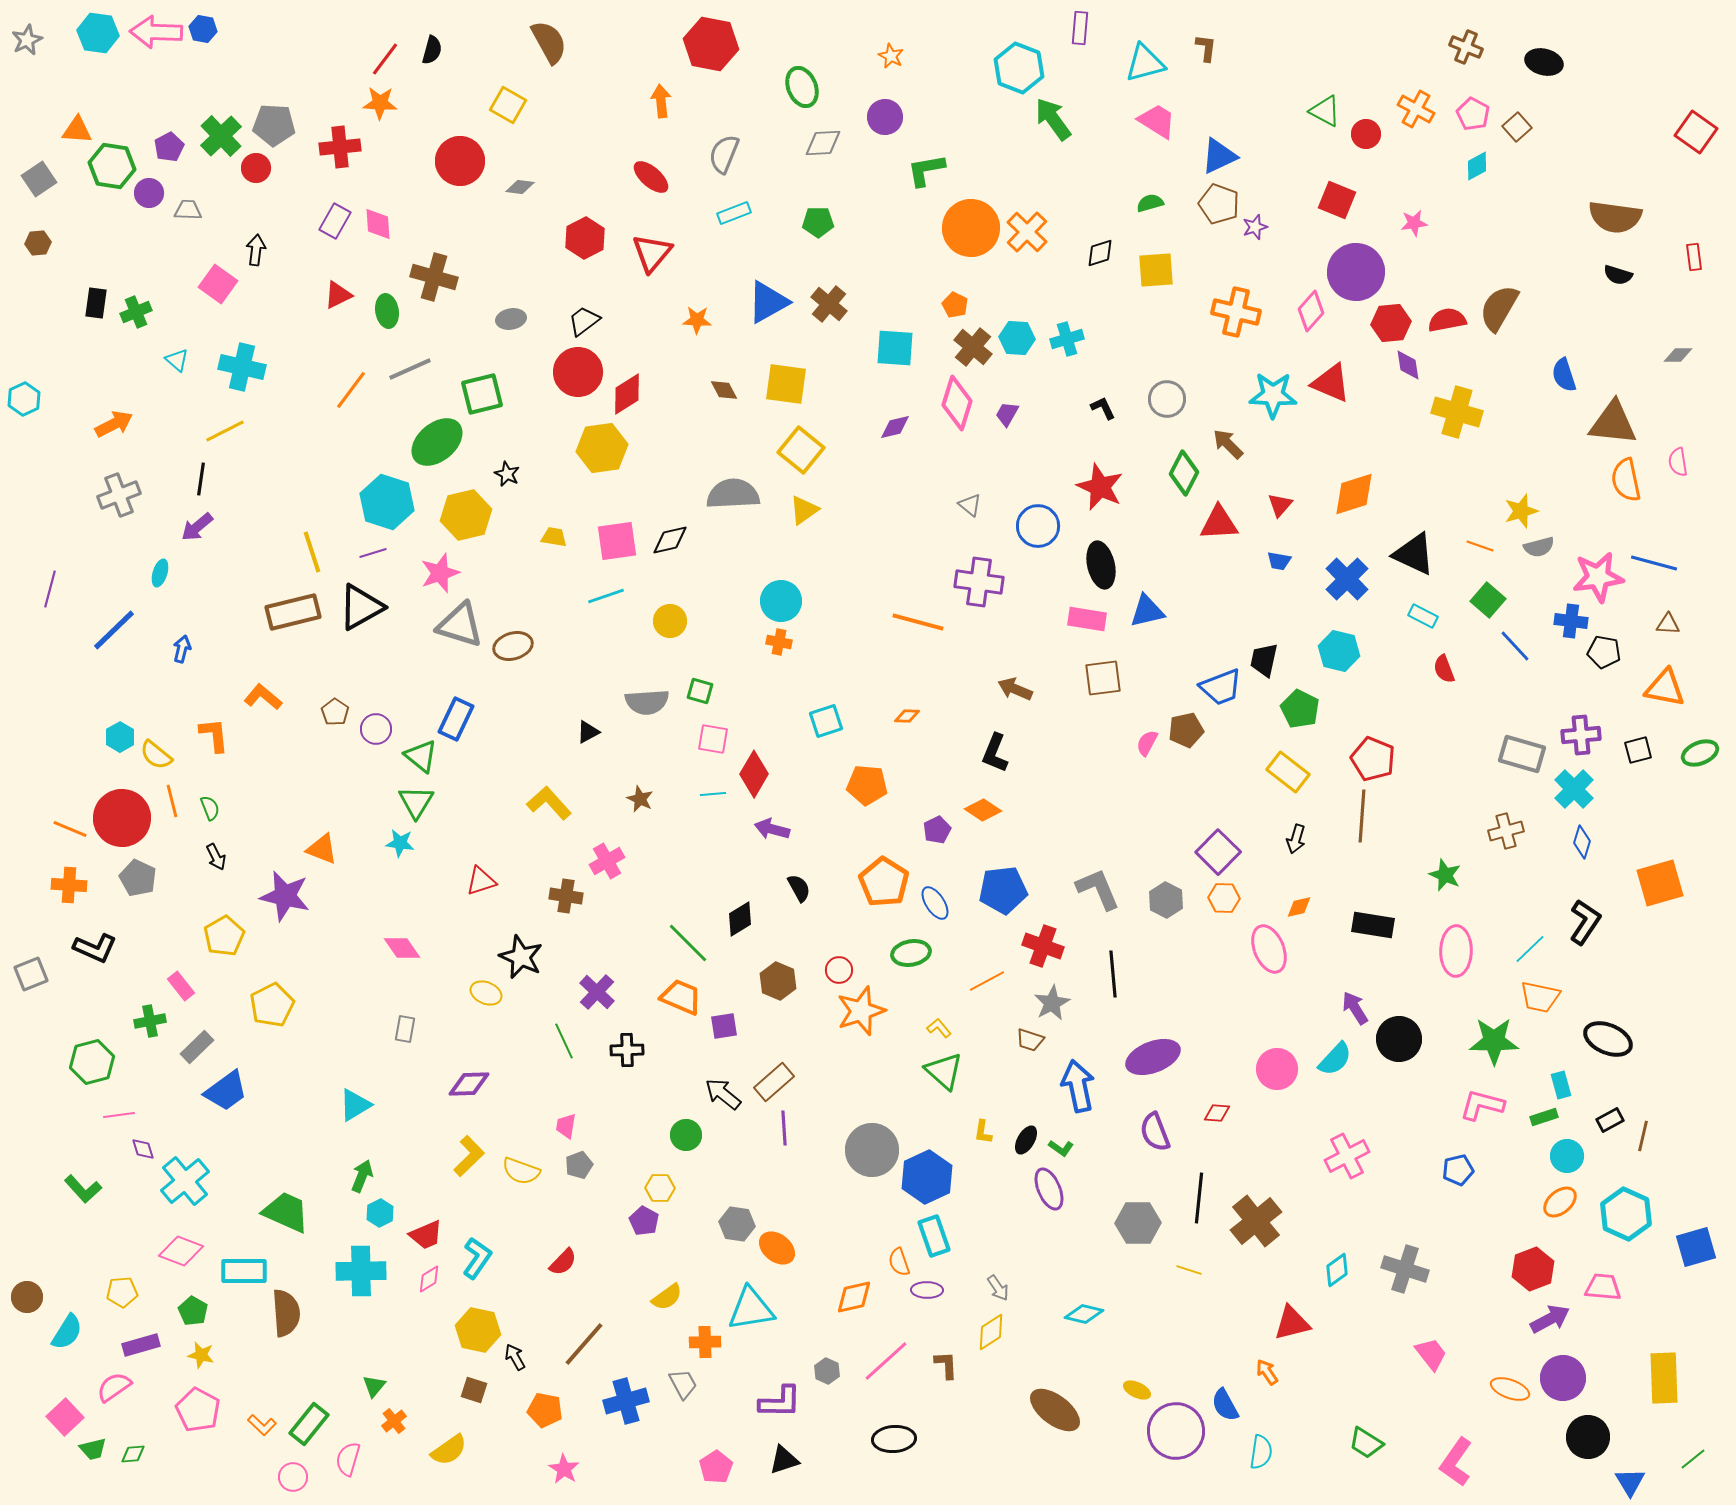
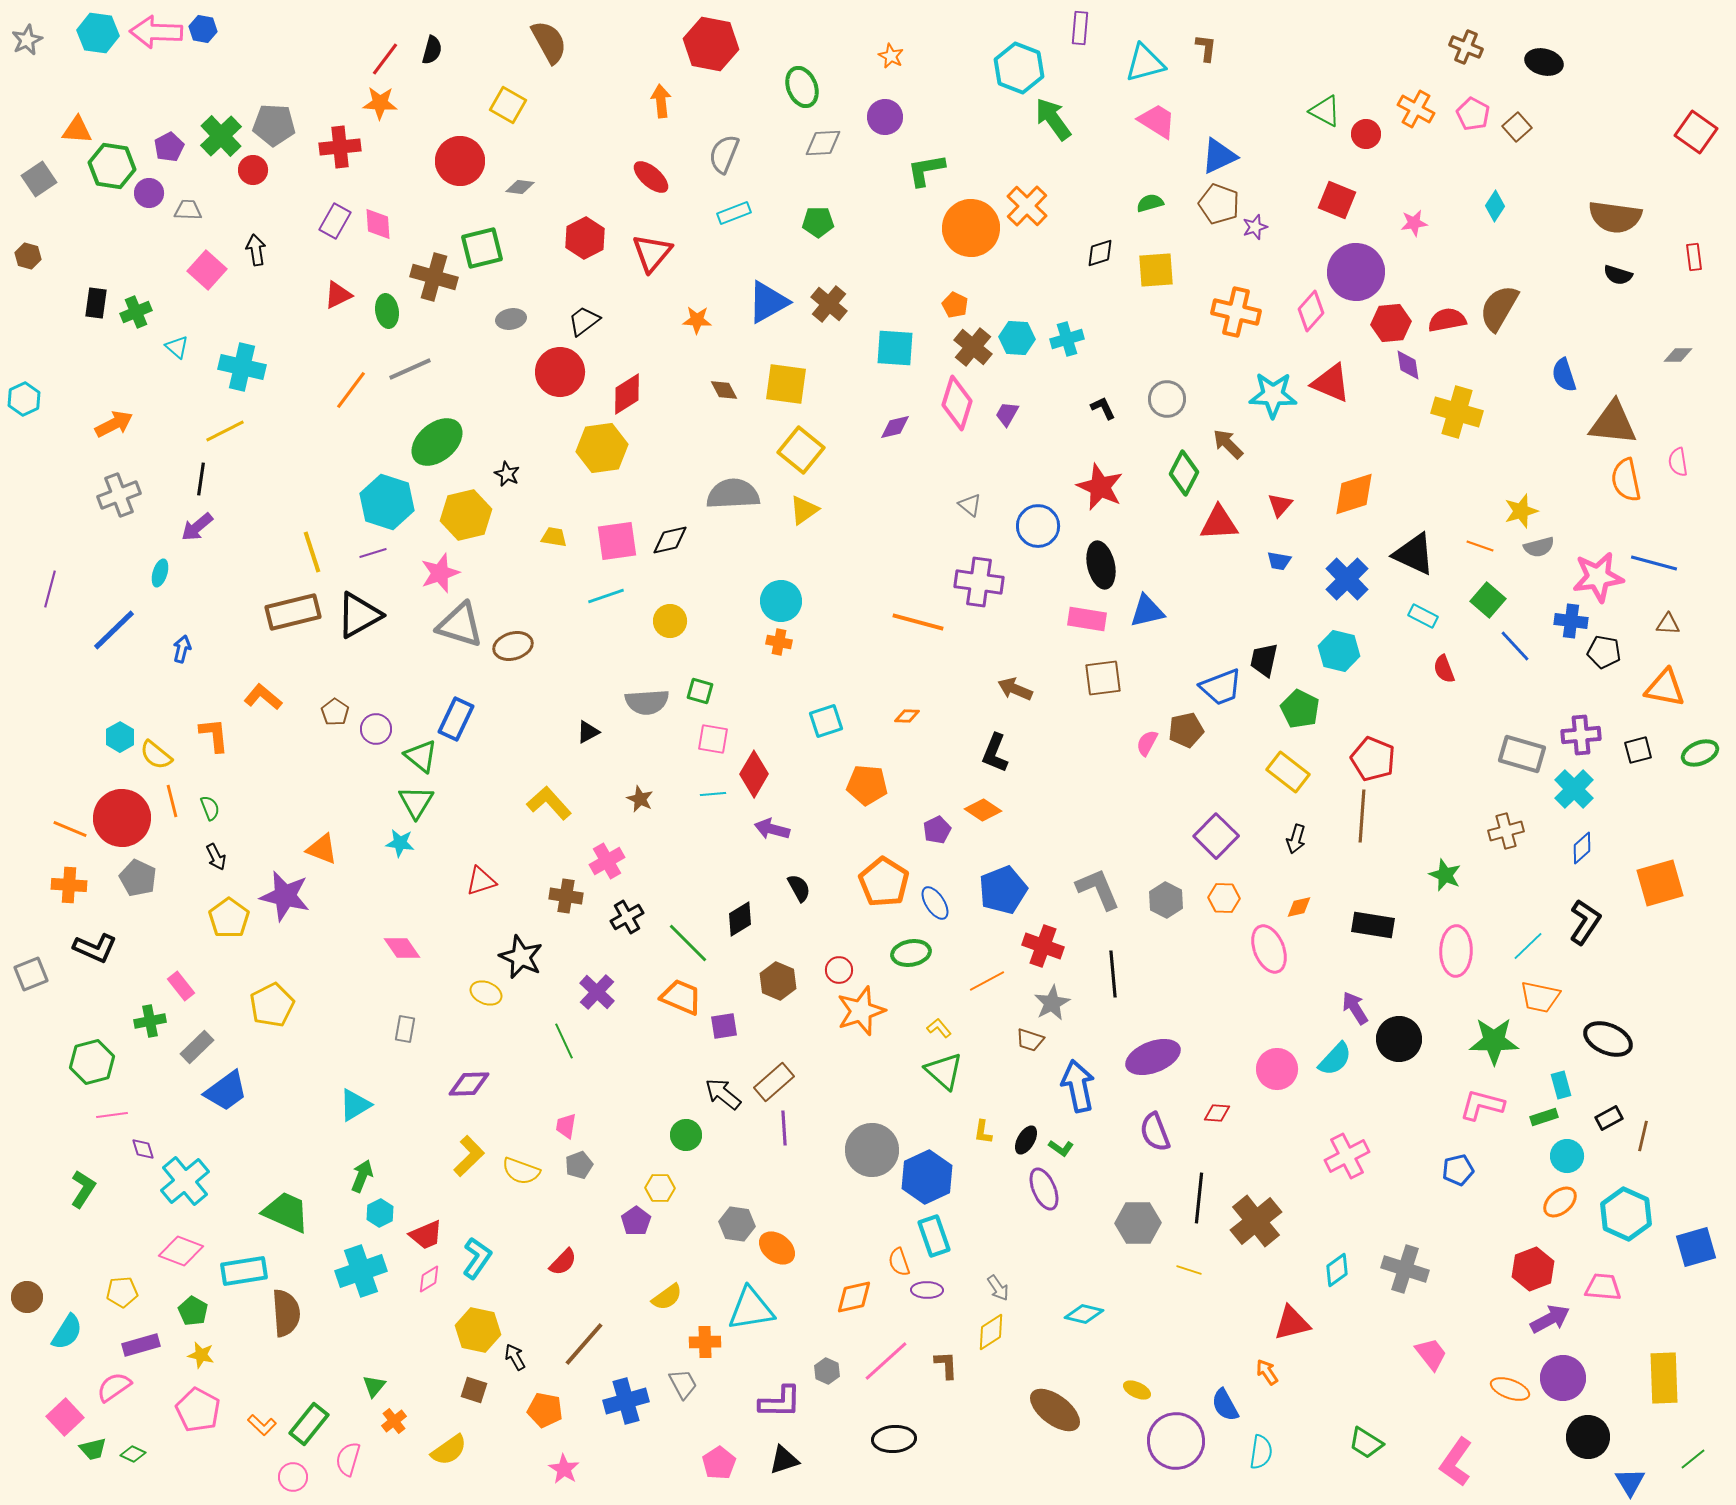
cyan diamond at (1477, 166): moved 18 px right, 40 px down; rotated 28 degrees counterclockwise
red circle at (256, 168): moved 3 px left, 2 px down
orange cross at (1027, 232): moved 26 px up
brown hexagon at (38, 243): moved 10 px left, 13 px down; rotated 20 degrees clockwise
black arrow at (256, 250): rotated 16 degrees counterclockwise
pink square at (218, 284): moved 11 px left, 14 px up; rotated 6 degrees clockwise
cyan triangle at (177, 360): moved 13 px up
red circle at (578, 372): moved 18 px left
green square at (482, 394): moved 146 px up
black triangle at (361, 607): moved 2 px left, 8 px down
blue diamond at (1582, 842): moved 6 px down; rotated 32 degrees clockwise
purple square at (1218, 852): moved 2 px left, 16 px up
blue pentagon at (1003, 890): rotated 15 degrees counterclockwise
yellow pentagon at (224, 936): moved 5 px right, 18 px up; rotated 6 degrees counterclockwise
cyan line at (1530, 949): moved 2 px left, 3 px up
black cross at (627, 1050): moved 133 px up; rotated 28 degrees counterclockwise
pink line at (119, 1115): moved 7 px left
black rectangle at (1610, 1120): moved 1 px left, 2 px up
green L-shape at (83, 1189): rotated 105 degrees counterclockwise
purple ellipse at (1049, 1189): moved 5 px left
purple pentagon at (644, 1221): moved 8 px left; rotated 8 degrees clockwise
cyan rectangle at (244, 1271): rotated 9 degrees counterclockwise
cyan cross at (361, 1271): rotated 18 degrees counterclockwise
purple circle at (1176, 1431): moved 10 px down
green diamond at (133, 1454): rotated 30 degrees clockwise
pink pentagon at (716, 1467): moved 3 px right, 4 px up
